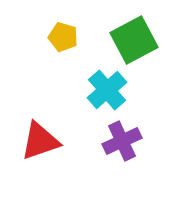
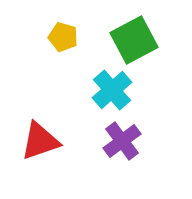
cyan cross: moved 5 px right
purple cross: rotated 12 degrees counterclockwise
